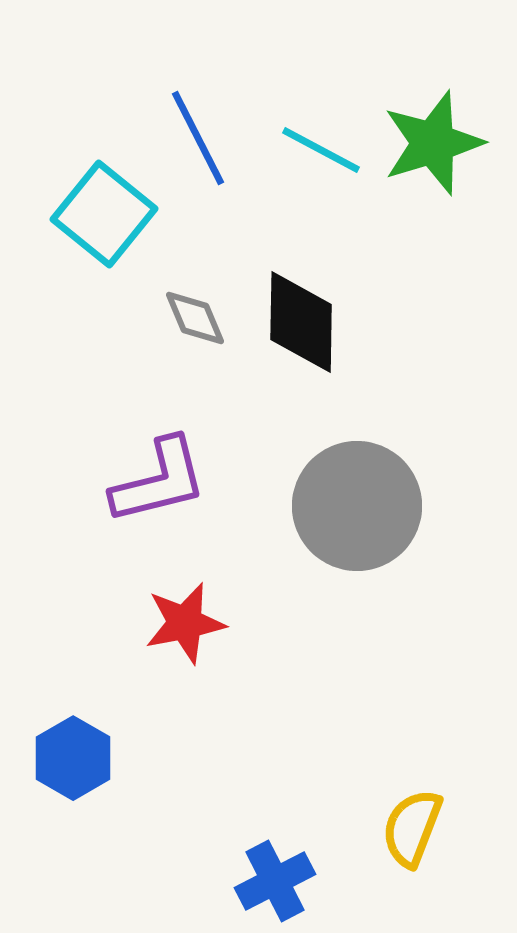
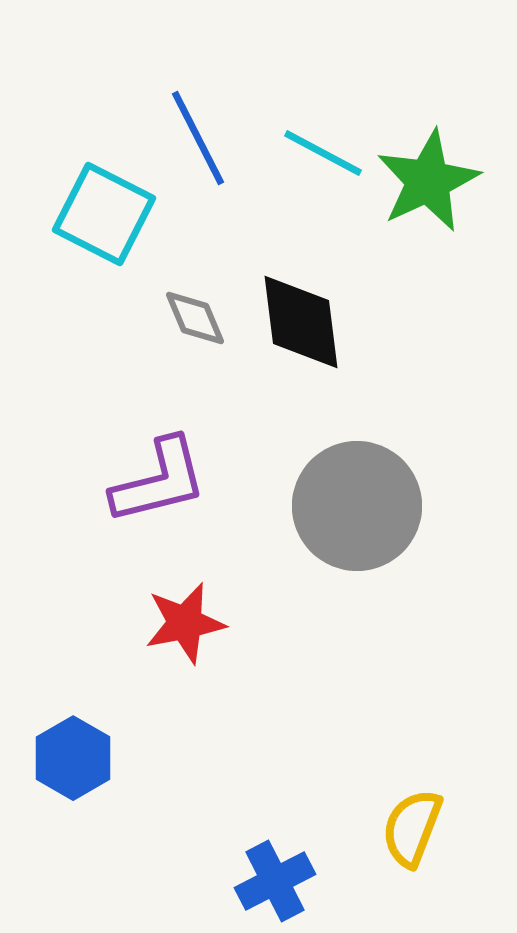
green star: moved 5 px left, 38 px down; rotated 8 degrees counterclockwise
cyan line: moved 2 px right, 3 px down
cyan square: rotated 12 degrees counterclockwise
black diamond: rotated 8 degrees counterclockwise
